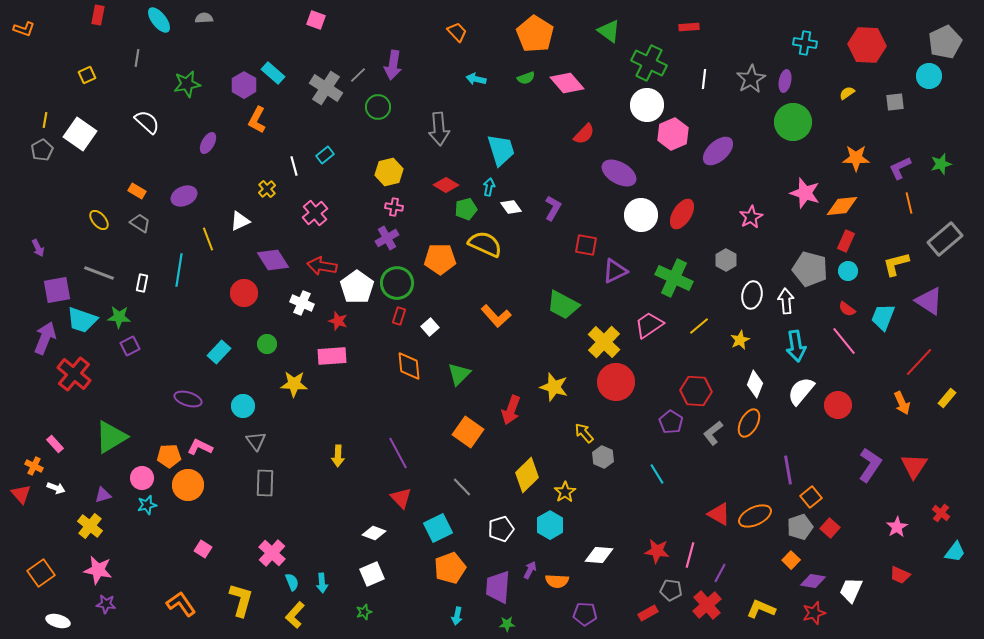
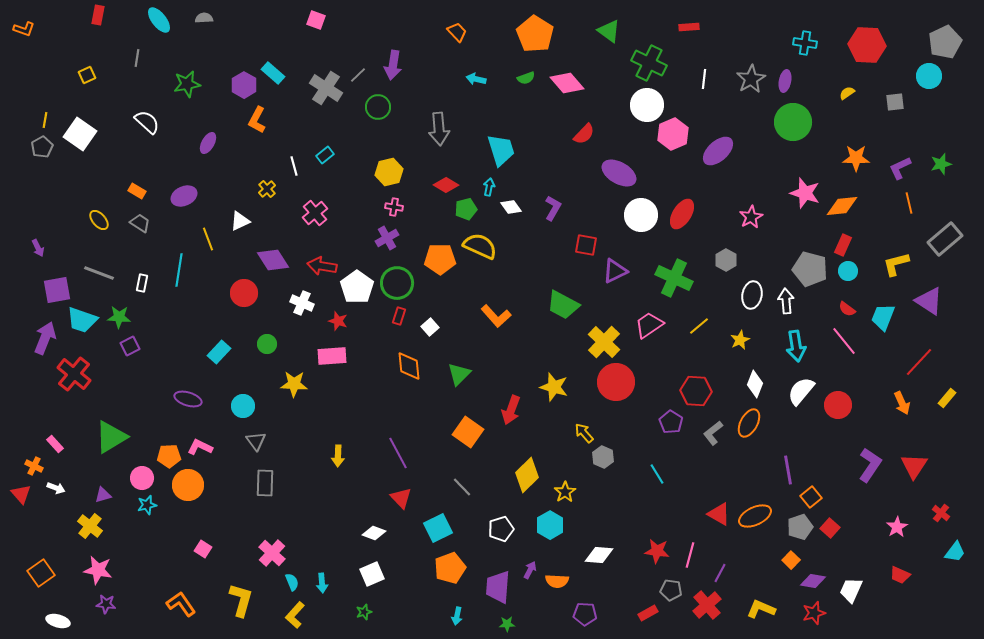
gray pentagon at (42, 150): moved 3 px up
red rectangle at (846, 241): moved 3 px left, 4 px down
yellow semicircle at (485, 244): moved 5 px left, 2 px down
